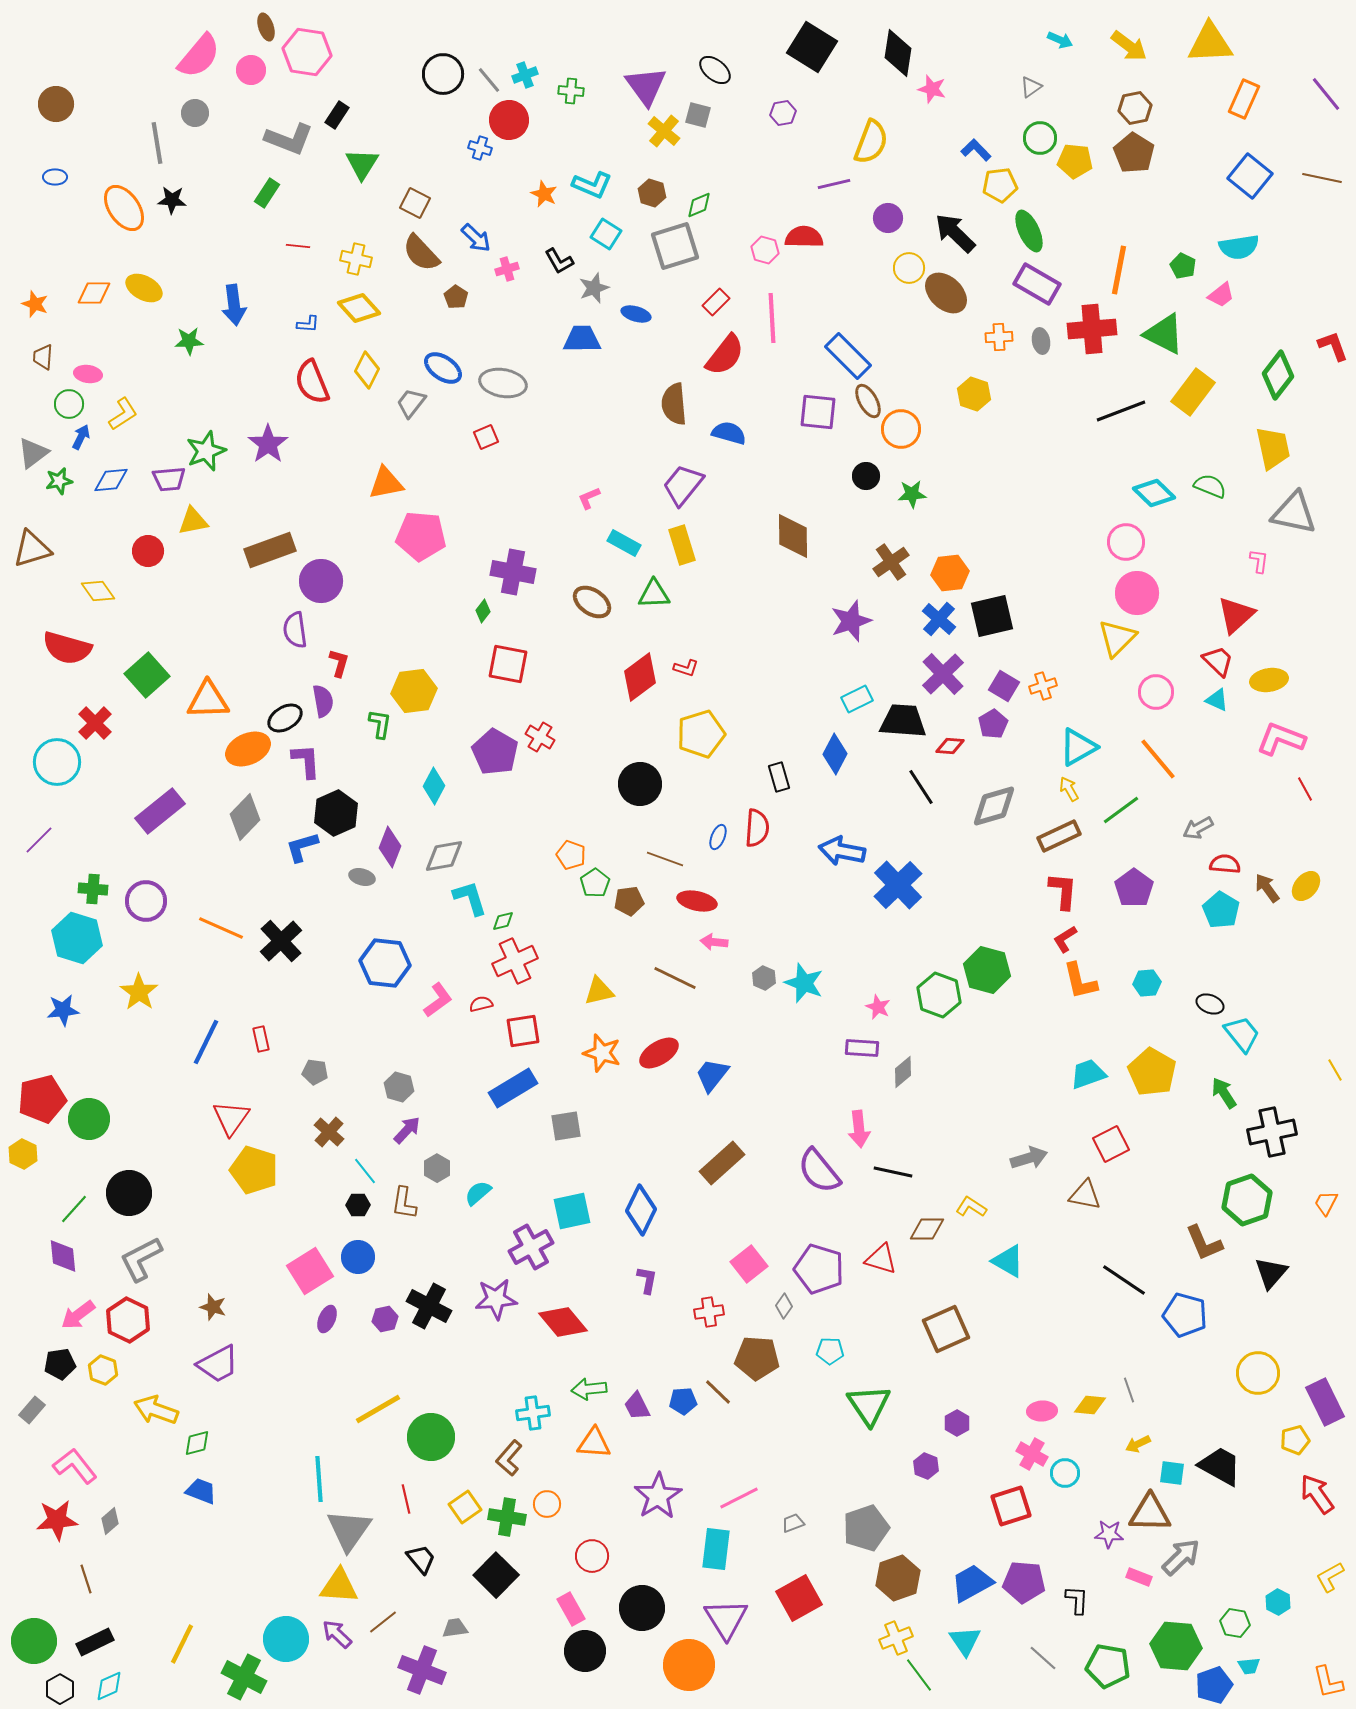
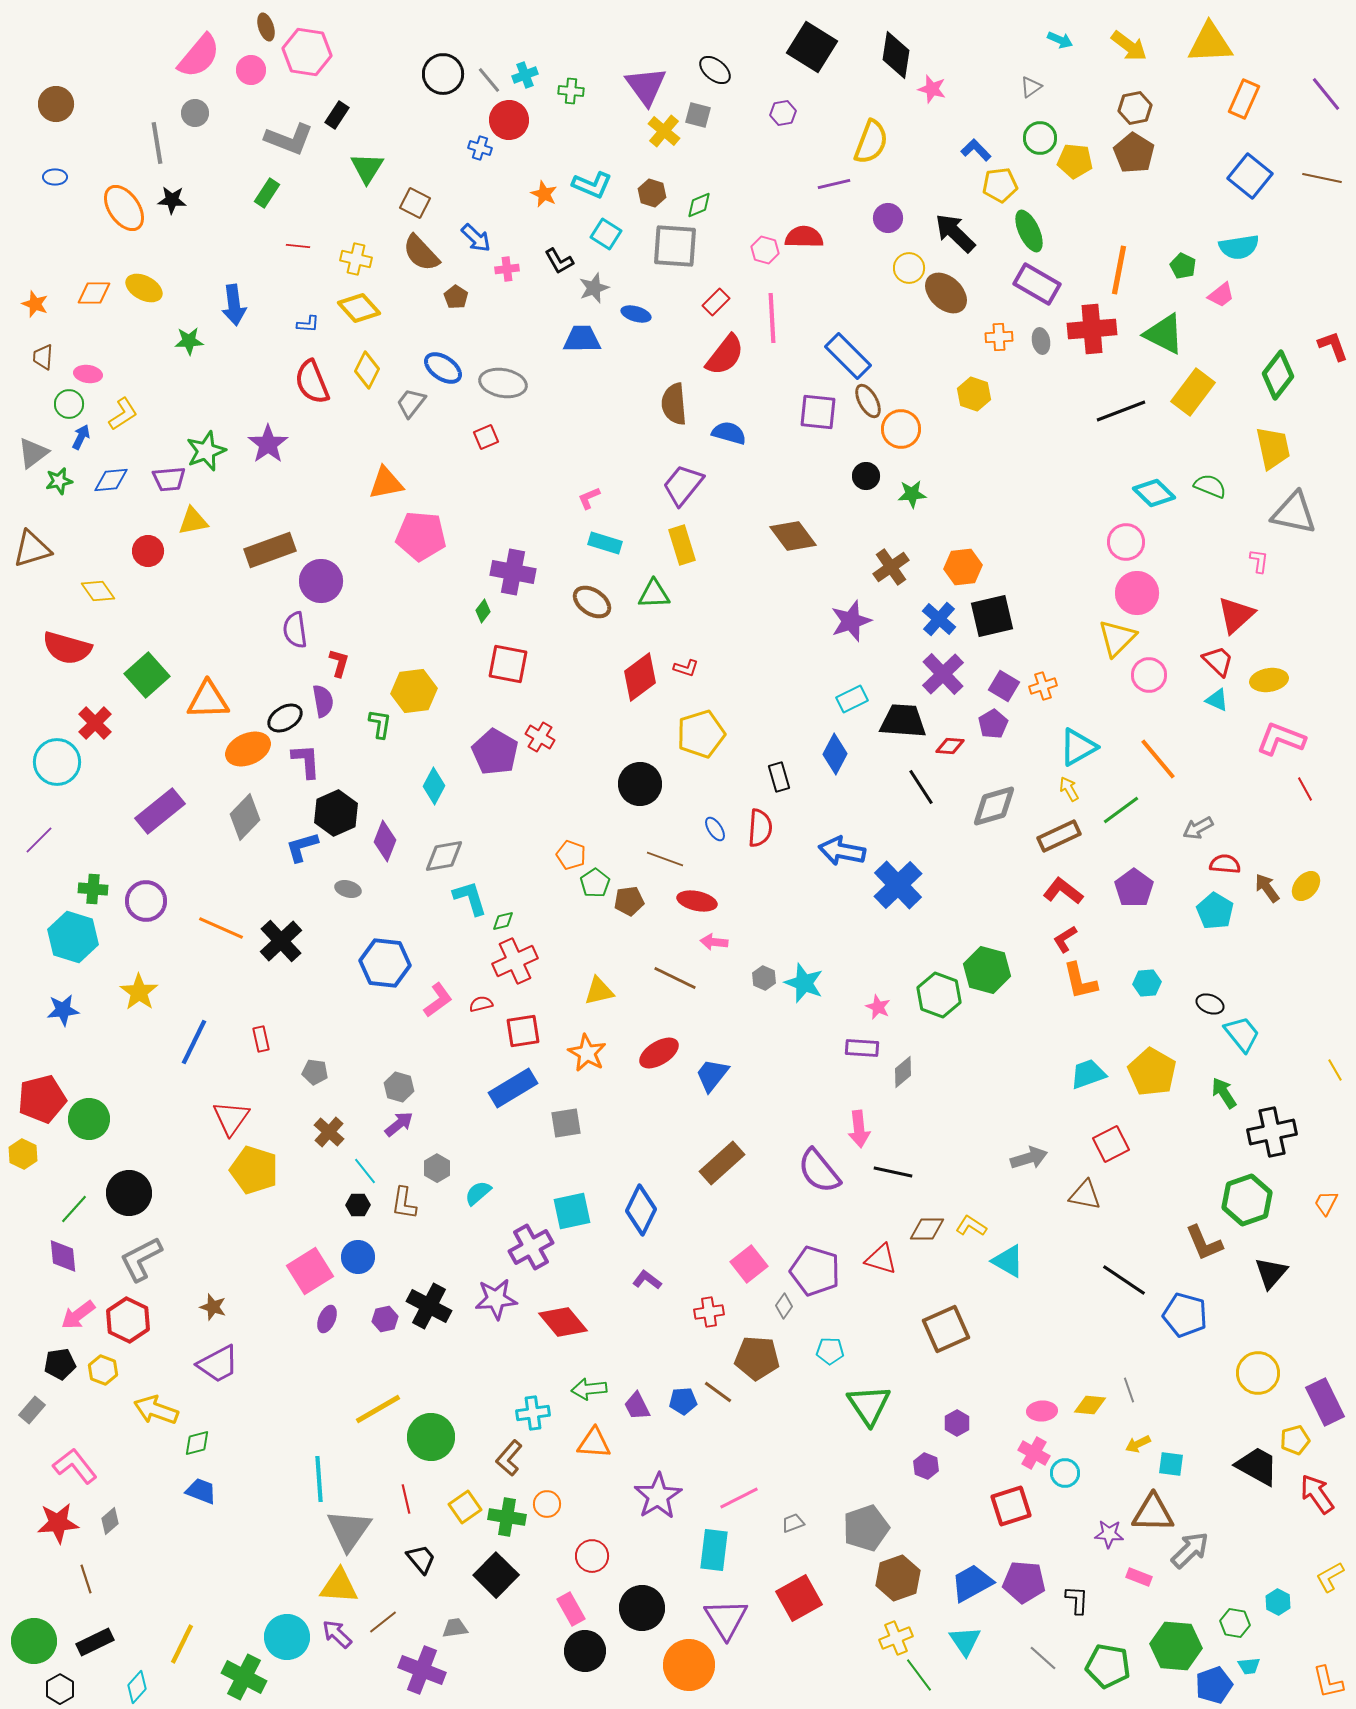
black diamond at (898, 53): moved 2 px left, 2 px down
green triangle at (362, 164): moved 5 px right, 4 px down
gray square at (675, 246): rotated 21 degrees clockwise
pink cross at (507, 269): rotated 10 degrees clockwise
brown diamond at (793, 536): rotated 36 degrees counterclockwise
cyan rectangle at (624, 543): moved 19 px left; rotated 12 degrees counterclockwise
brown cross at (891, 562): moved 5 px down
orange hexagon at (950, 573): moved 13 px right, 6 px up
pink circle at (1156, 692): moved 7 px left, 17 px up
cyan rectangle at (857, 699): moved 5 px left
red semicircle at (757, 828): moved 3 px right
blue ellipse at (718, 837): moved 3 px left, 8 px up; rotated 55 degrees counterclockwise
purple diamond at (390, 847): moved 5 px left, 6 px up
gray ellipse at (362, 877): moved 14 px left, 12 px down
red L-shape at (1063, 891): rotated 57 degrees counterclockwise
cyan pentagon at (1221, 910): moved 6 px left, 1 px down
cyan hexagon at (77, 938): moved 4 px left, 1 px up
blue line at (206, 1042): moved 12 px left
orange star at (602, 1053): moved 15 px left; rotated 12 degrees clockwise
gray square at (566, 1126): moved 3 px up
purple arrow at (407, 1130): moved 8 px left, 6 px up; rotated 8 degrees clockwise
yellow L-shape at (971, 1207): moved 19 px down
purple pentagon at (819, 1269): moved 4 px left, 2 px down
purple L-shape at (647, 1280): rotated 64 degrees counterclockwise
brown line at (718, 1392): rotated 8 degrees counterclockwise
pink cross at (1032, 1454): moved 2 px right, 1 px up
black trapezoid at (1220, 1466): moved 37 px right
cyan square at (1172, 1473): moved 1 px left, 9 px up
brown triangle at (1150, 1513): moved 3 px right
red star at (57, 1520): moved 1 px right, 3 px down
cyan rectangle at (716, 1549): moved 2 px left, 1 px down
gray arrow at (1181, 1557): moved 9 px right, 7 px up
cyan circle at (286, 1639): moved 1 px right, 2 px up
cyan diamond at (109, 1686): moved 28 px right, 1 px down; rotated 24 degrees counterclockwise
